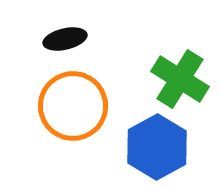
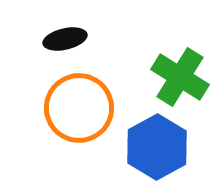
green cross: moved 2 px up
orange circle: moved 6 px right, 2 px down
